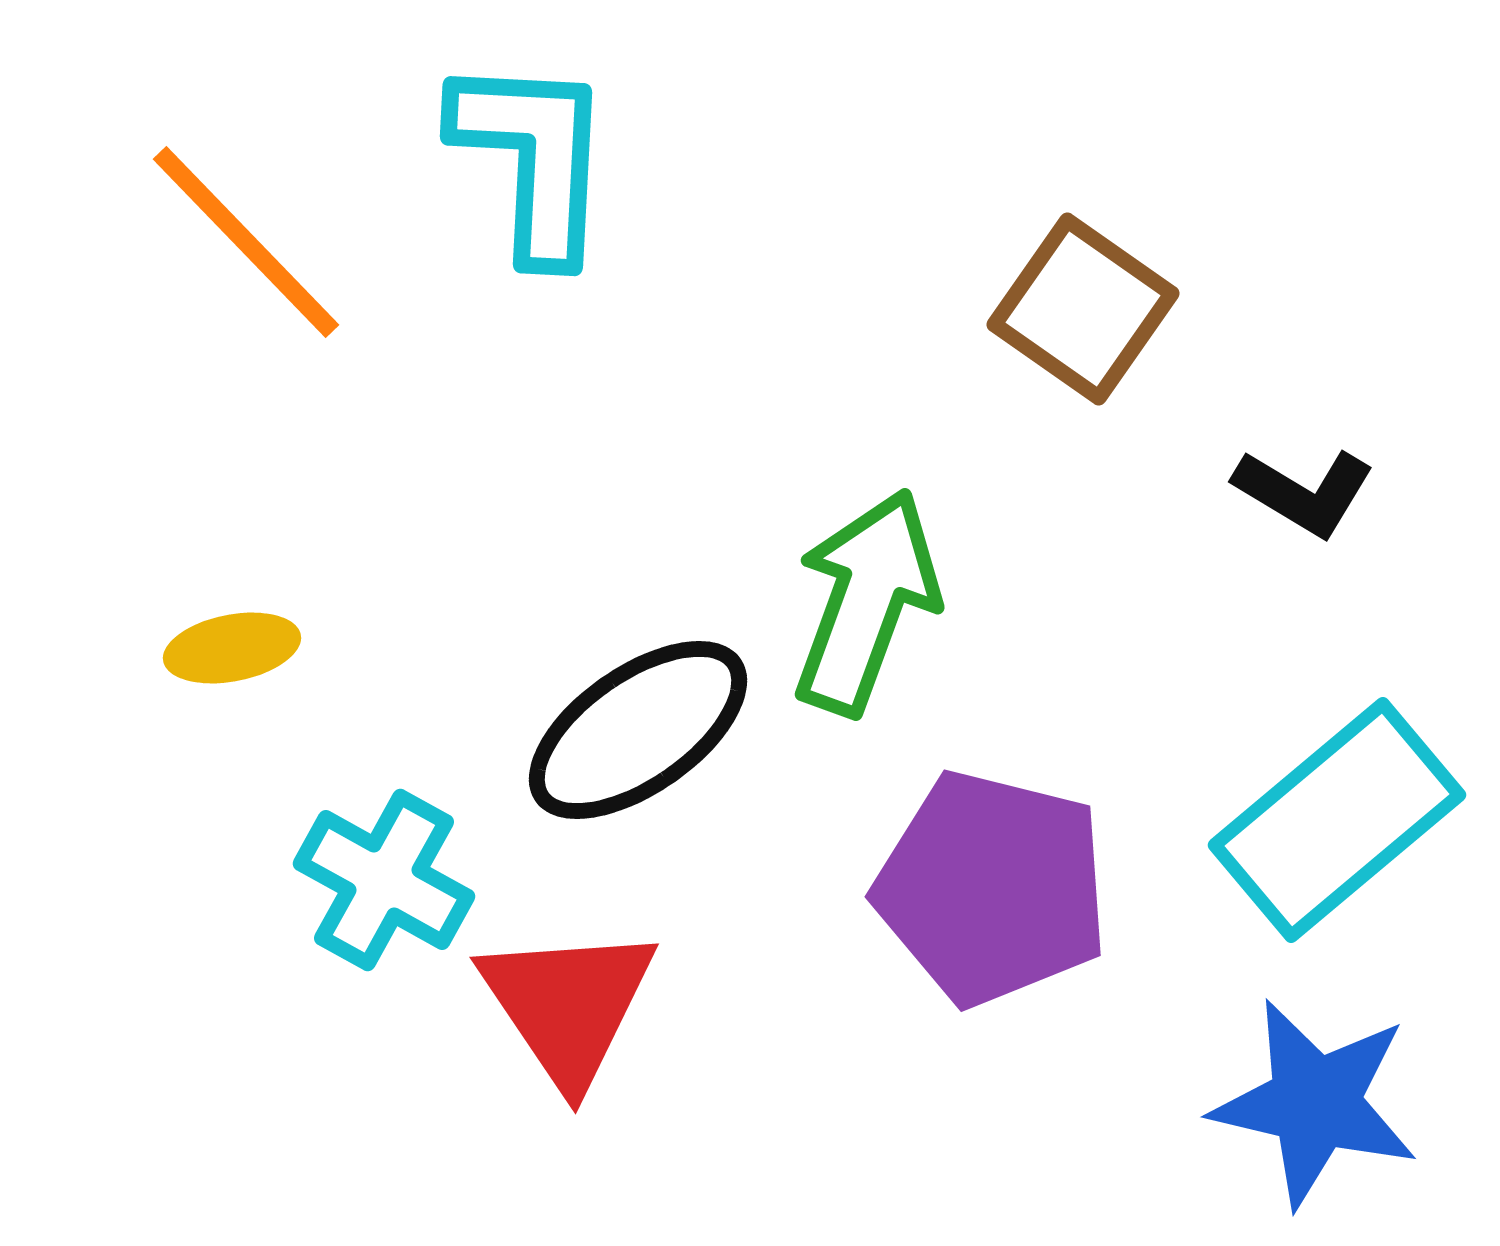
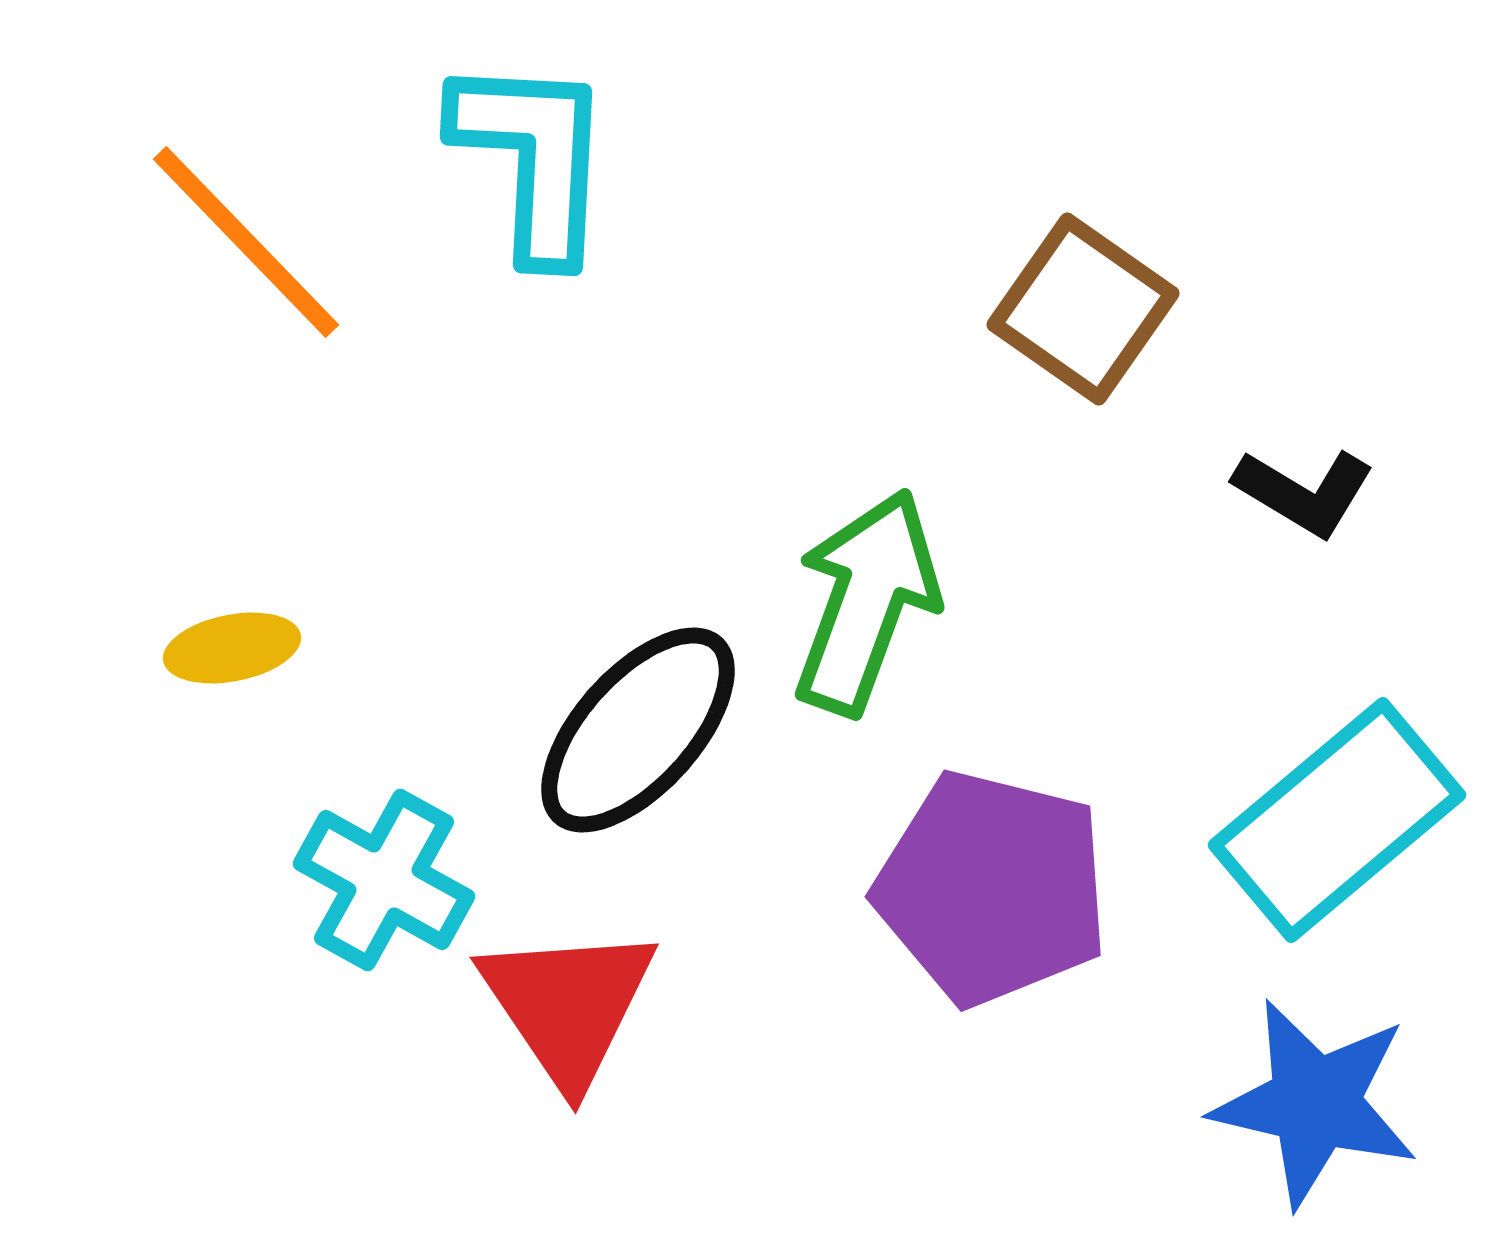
black ellipse: rotated 13 degrees counterclockwise
